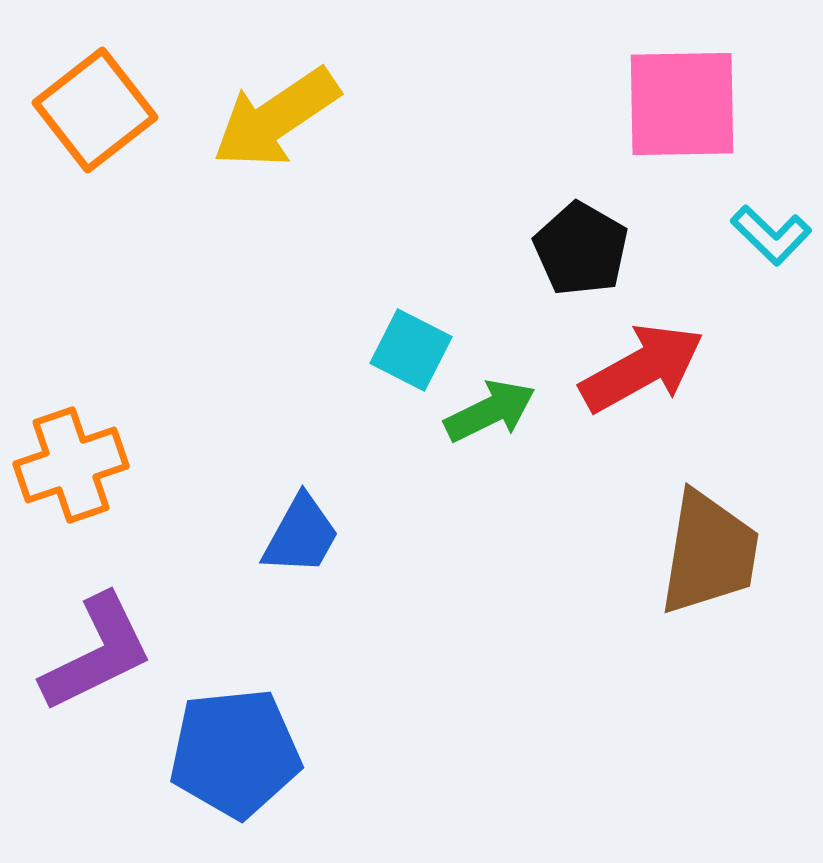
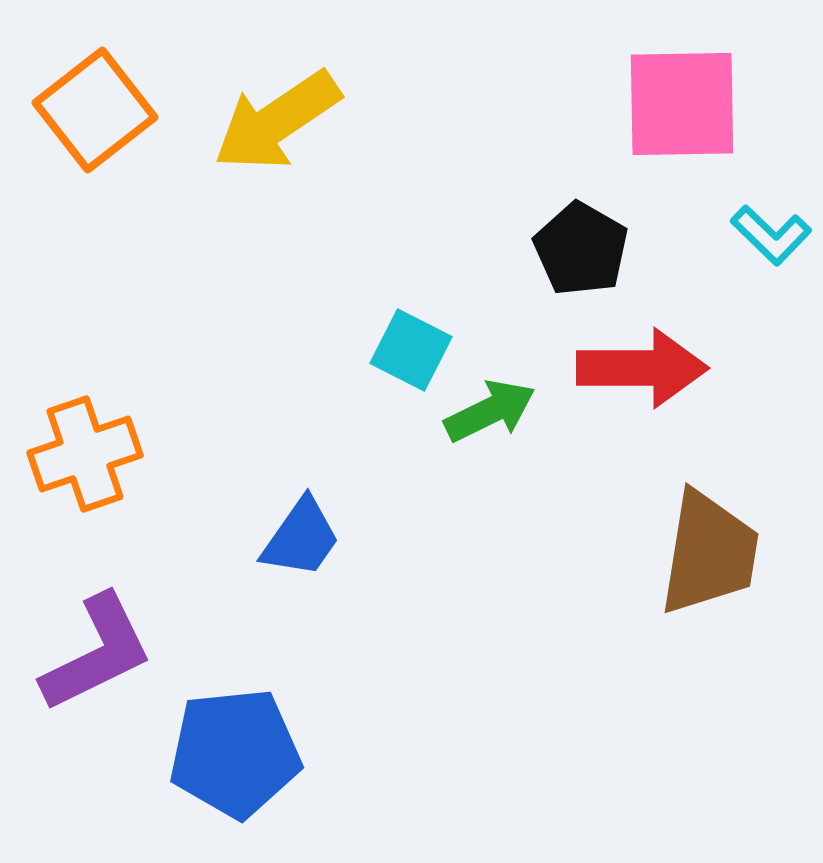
yellow arrow: moved 1 px right, 3 px down
red arrow: rotated 29 degrees clockwise
orange cross: moved 14 px right, 11 px up
blue trapezoid: moved 3 px down; rotated 6 degrees clockwise
